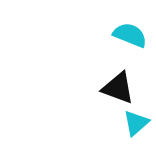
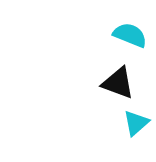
black triangle: moved 5 px up
